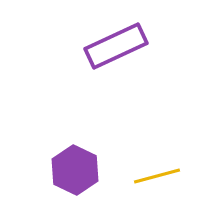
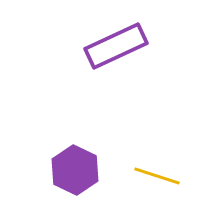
yellow line: rotated 33 degrees clockwise
